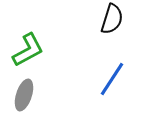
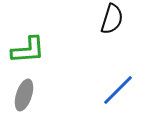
green L-shape: rotated 24 degrees clockwise
blue line: moved 6 px right, 11 px down; rotated 12 degrees clockwise
